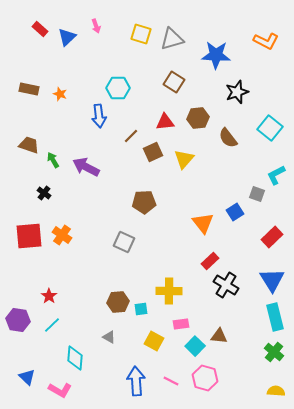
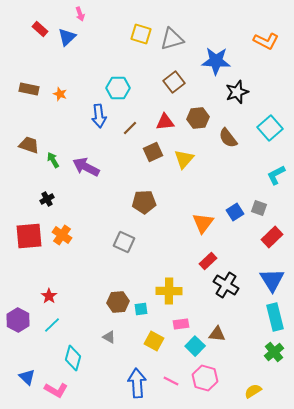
pink arrow at (96, 26): moved 16 px left, 12 px up
blue star at (216, 55): moved 6 px down
brown square at (174, 82): rotated 20 degrees clockwise
cyan square at (270, 128): rotated 10 degrees clockwise
brown line at (131, 136): moved 1 px left, 8 px up
black cross at (44, 193): moved 3 px right, 6 px down; rotated 24 degrees clockwise
gray square at (257, 194): moved 2 px right, 14 px down
orange triangle at (203, 223): rotated 15 degrees clockwise
red rectangle at (210, 261): moved 2 px left
purple hexagon at (18, 320): rotated 20 degrees clockwise
brown triangle at (219, 336): moved 2 px left, 2 px up
green cross at (274, 352): rotated 12 degrees clockwise
cyan diamond at (75, 358): moved 2 px left; rotated 10 degrees clockwise
blue arrow at (136, 381): moved 1 px right, 2 px down
pink L-shape at (60, 390): moved 4 px left
yellow semicircle at (276, 391): moved 23 px left; rotated 36 degrees counterclockwise
